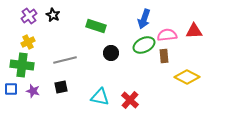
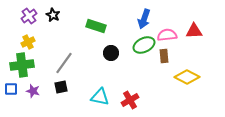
gray line: moved 1 px left, 3 px down; rotated 40 degrees counterclockwise
green cross: rotated 15 degrees counterclockwise
red cross: rotated 18 degrees clockwise
